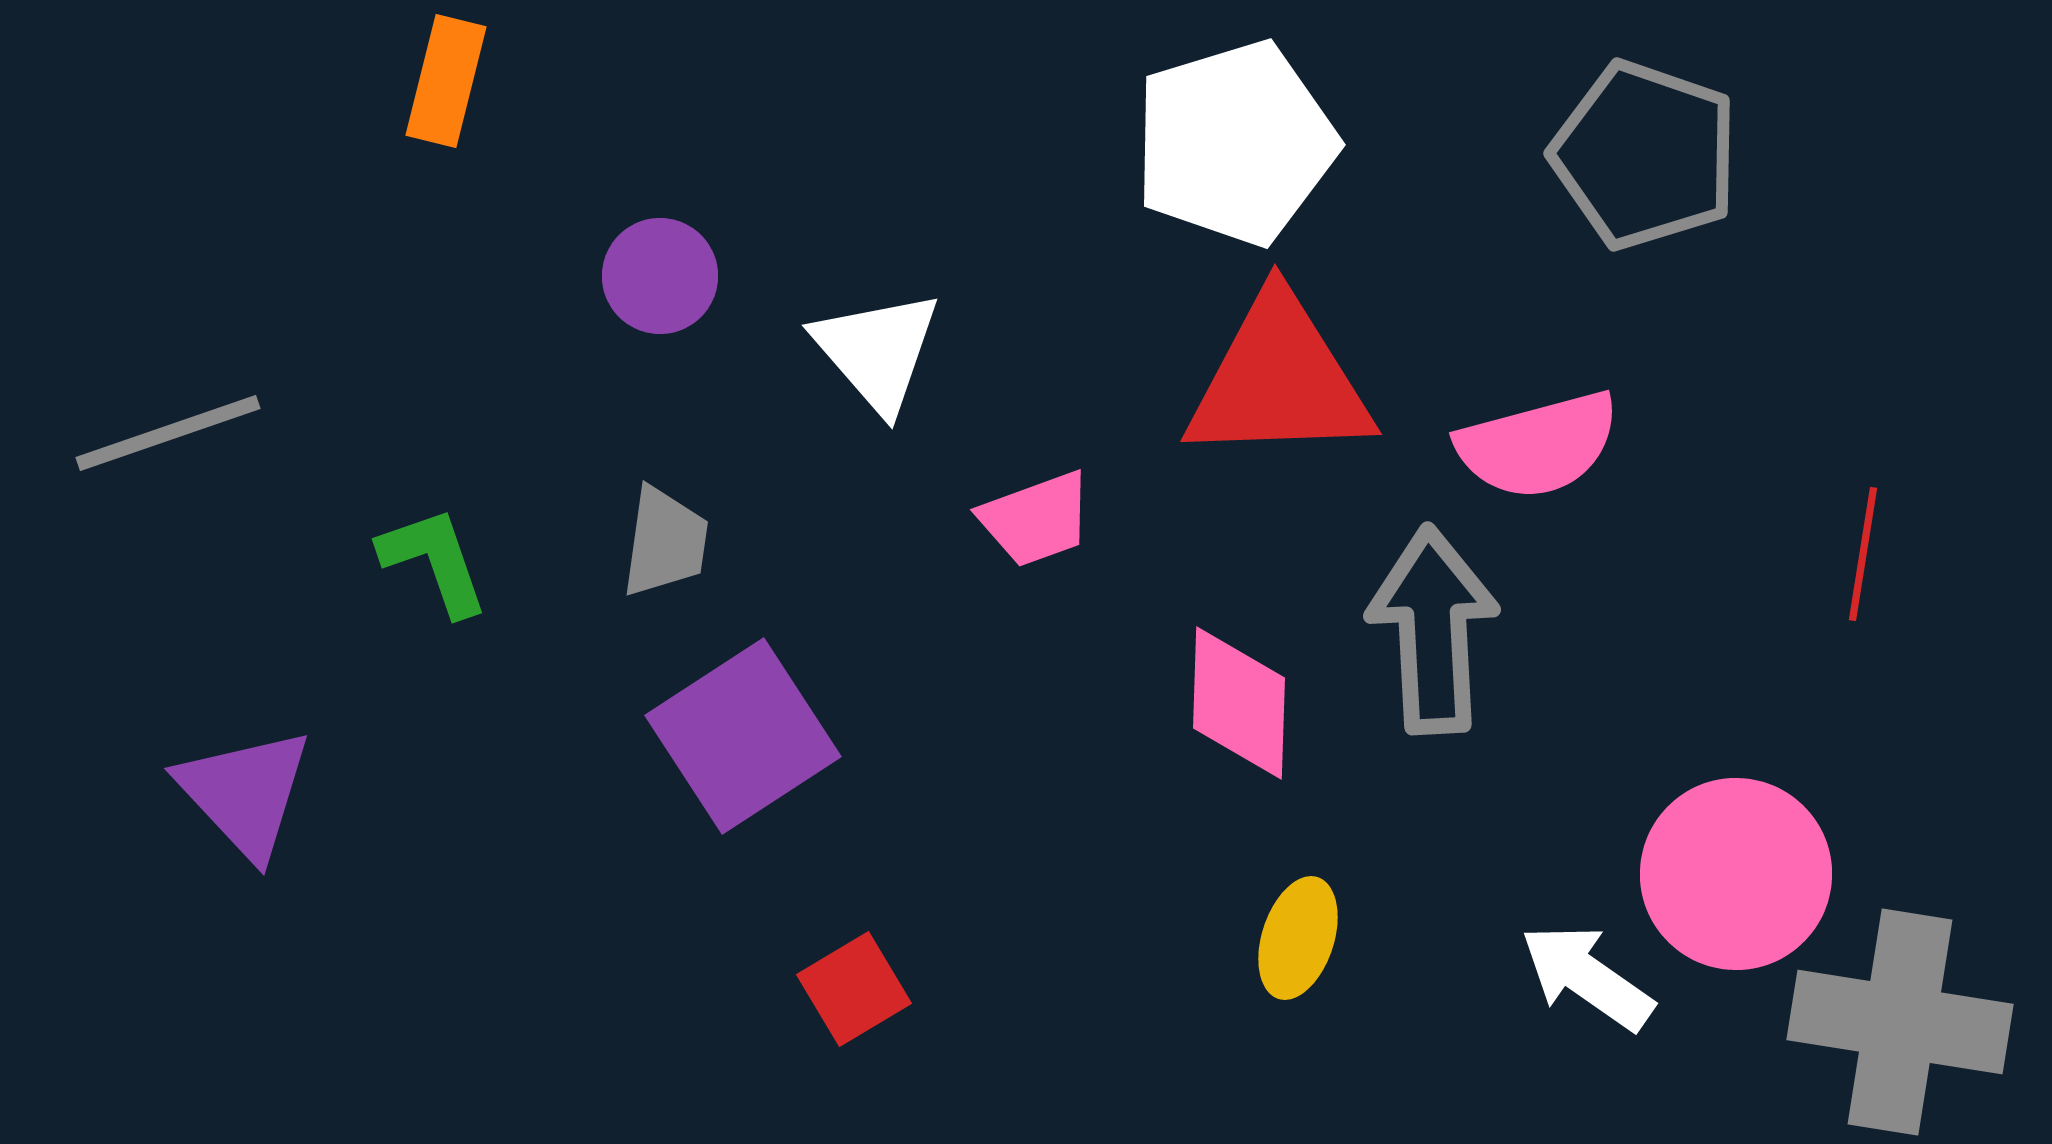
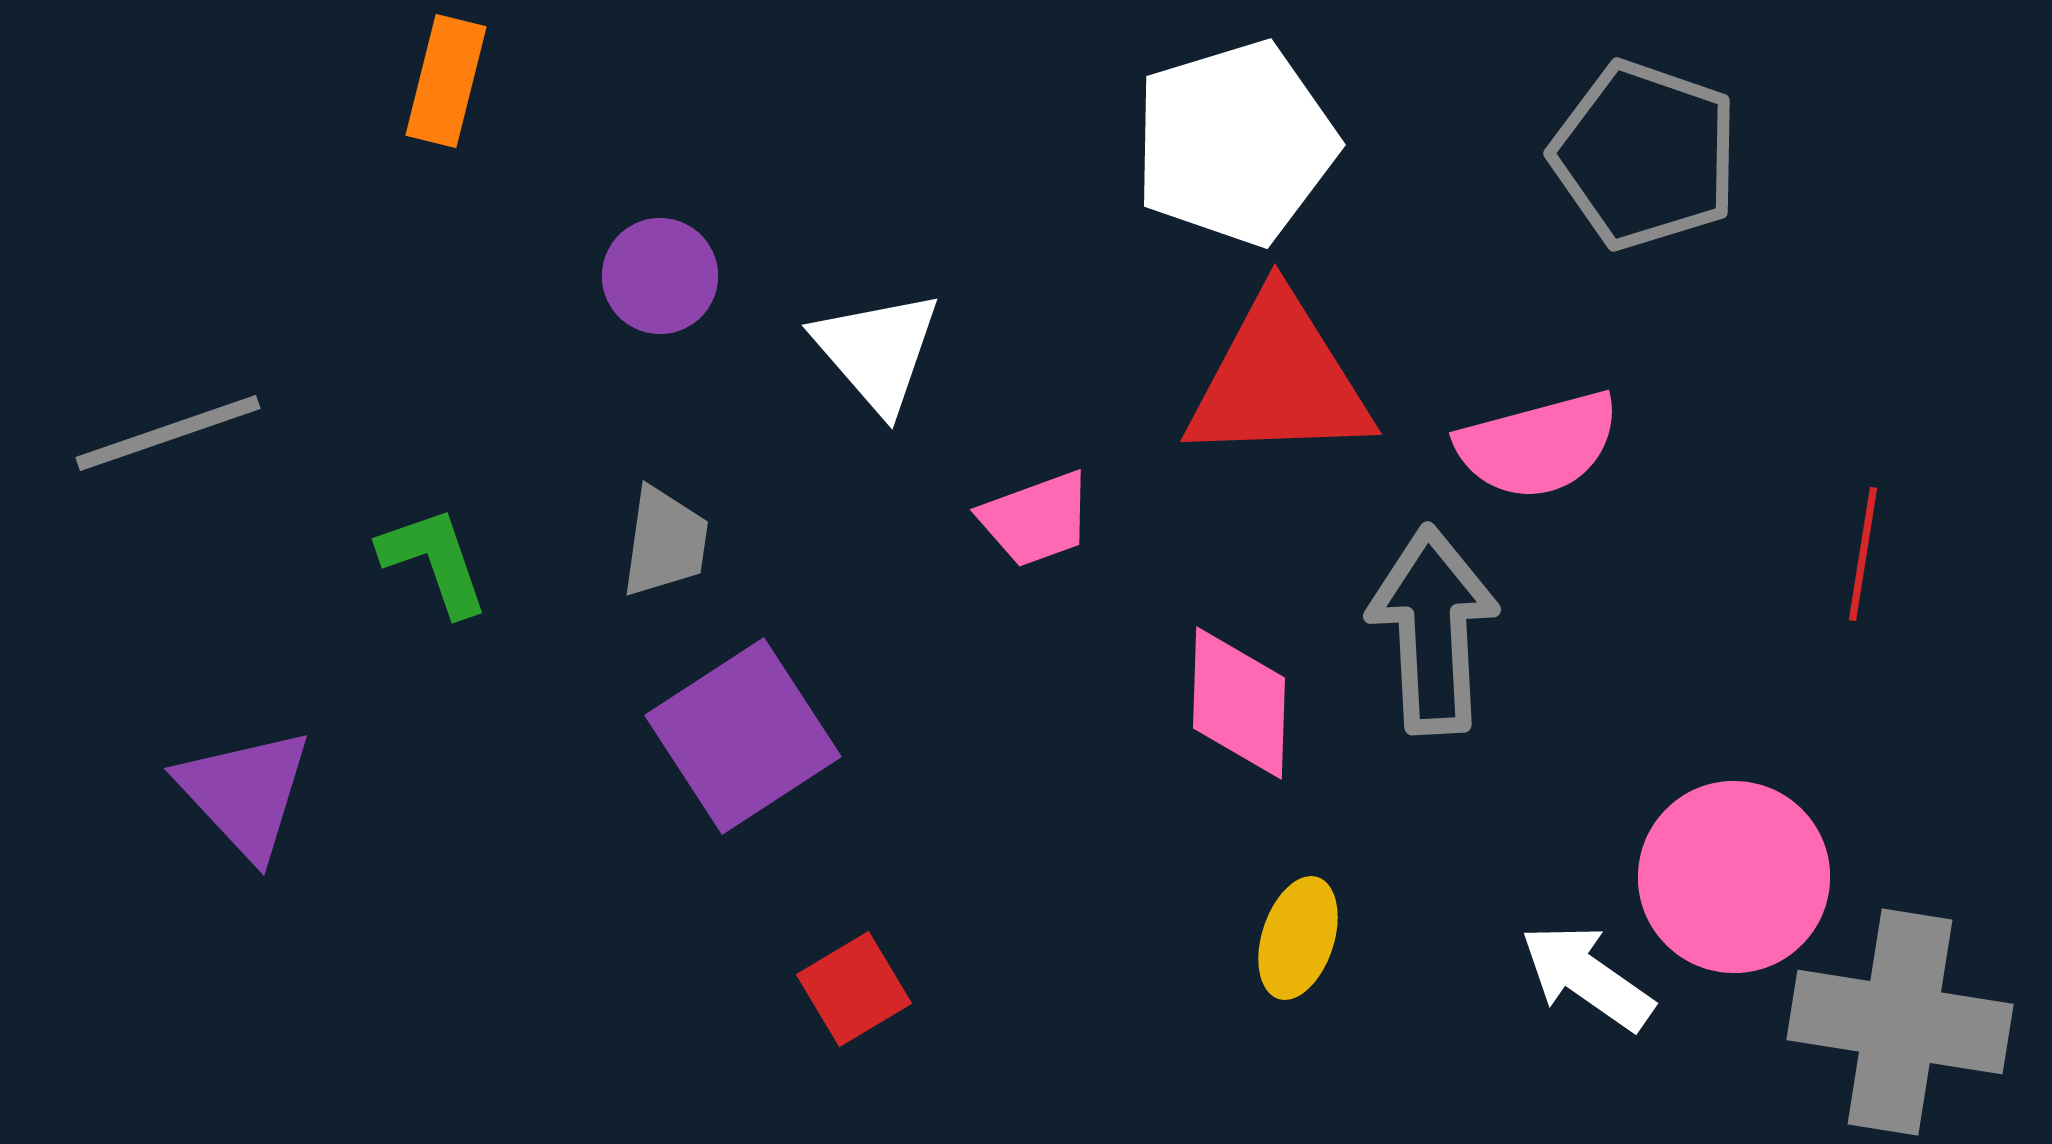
pink circle: moved 2 px left, 3 px down
